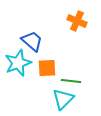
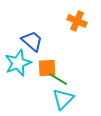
green line: moved 13 px left, 2 px up; rotated 24 degrees clockwise
